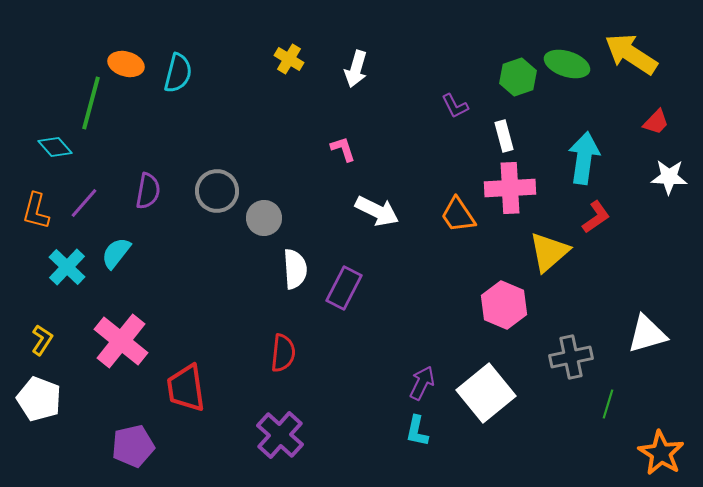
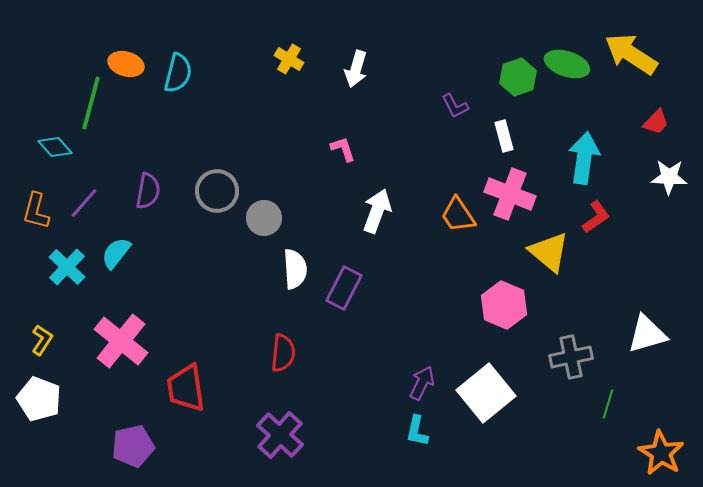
pink cross at (510, 188): moved 6 px down; rotated 24 degrees clockwise
white arrow at (377, 211): rotated 96 degrees counterclockwise
yellow triangle at (549, 252): rotated 39 degrees counterclockwise
